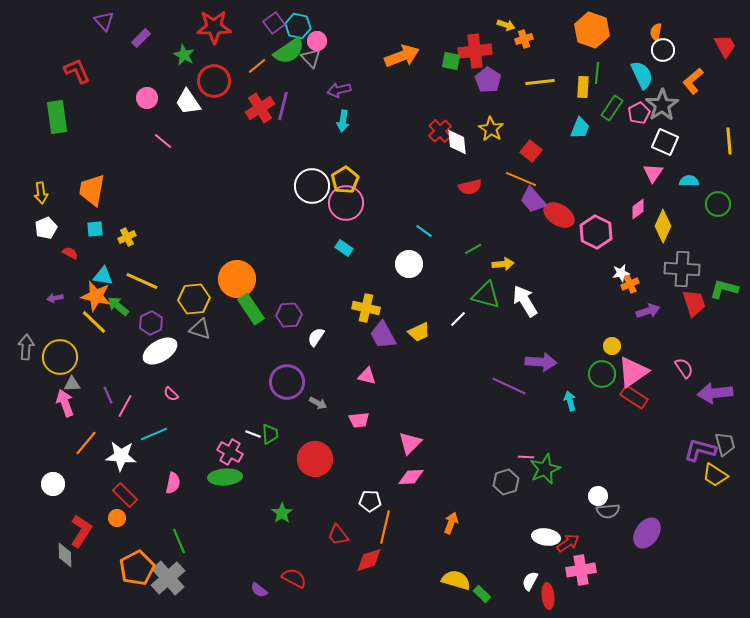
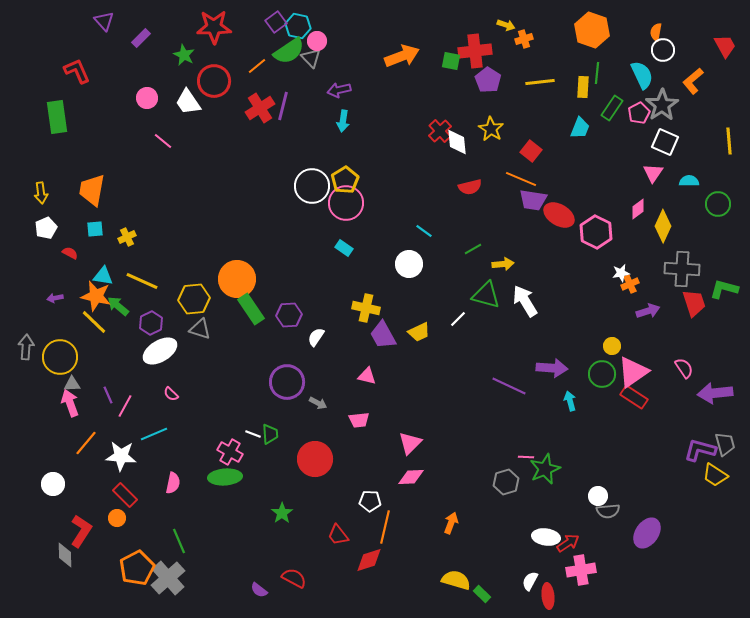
purple square at (274, 23): moved 2 px right, 1 px up
purple trapezoid at (533, 200): rotated 40 degrees counterclockwise
purple arrow at (541, 362): moved 11 px right, 6 px down
pink arrow at (65, 403): moved 5 px right
